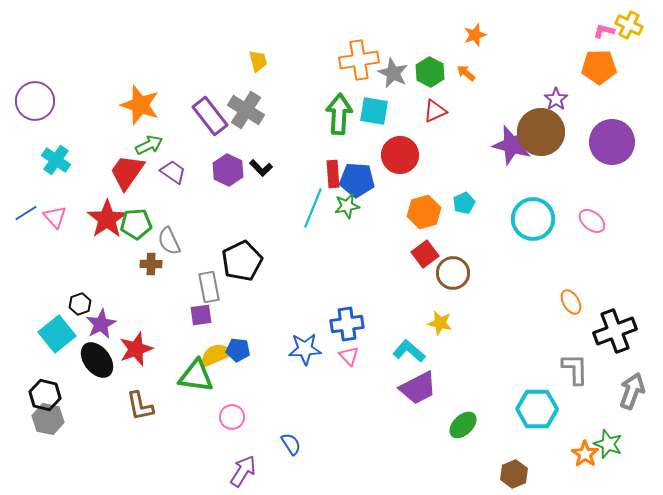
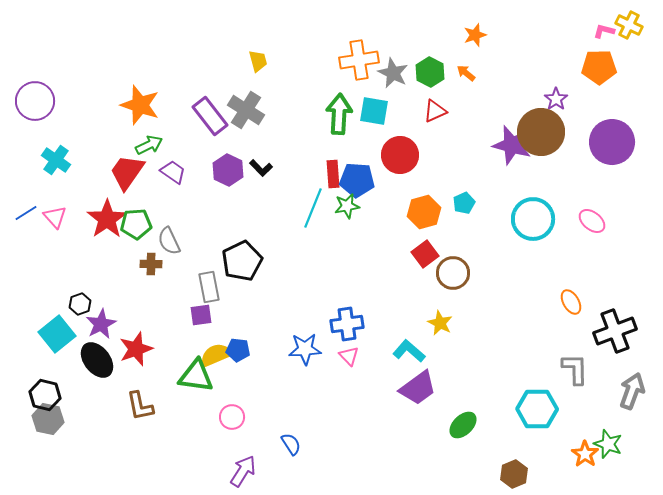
yellow star at (440, 323): rotated 15 degrees clockwise
purple trapezoid at (418, 388): rotated 9 degrees counterclockwise
